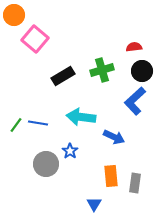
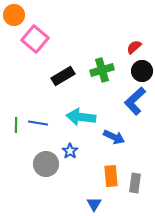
red semicircle: rotated 35 degrees counterclockwise
green line: rotated 35 degrees counterclockwise
